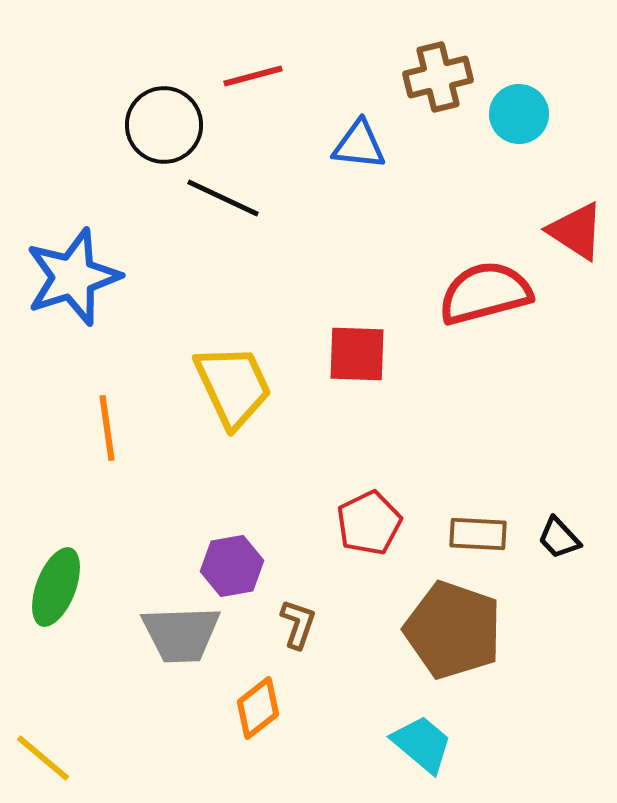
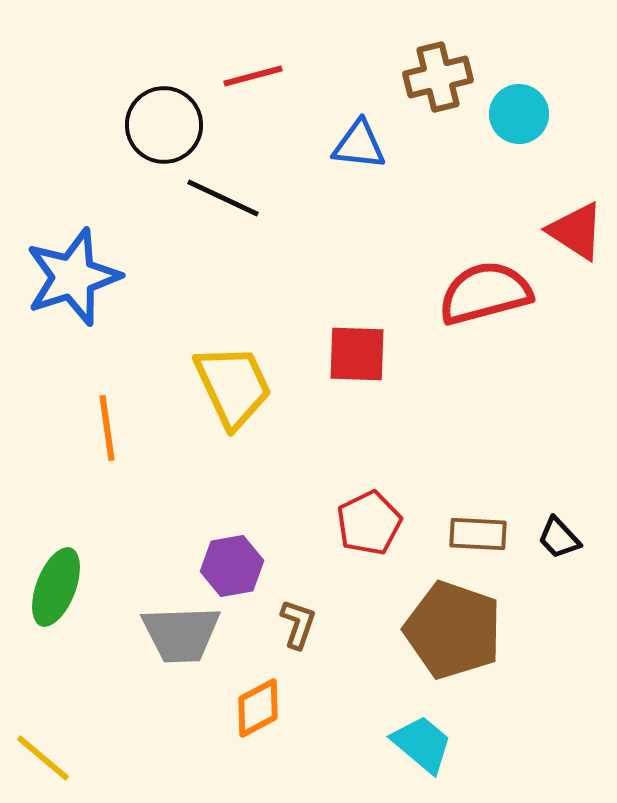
orange diamond: rotated 10 degrees clockwise
